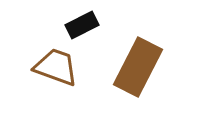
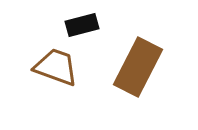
black rectangle: rotated 12 degrees clockwise
